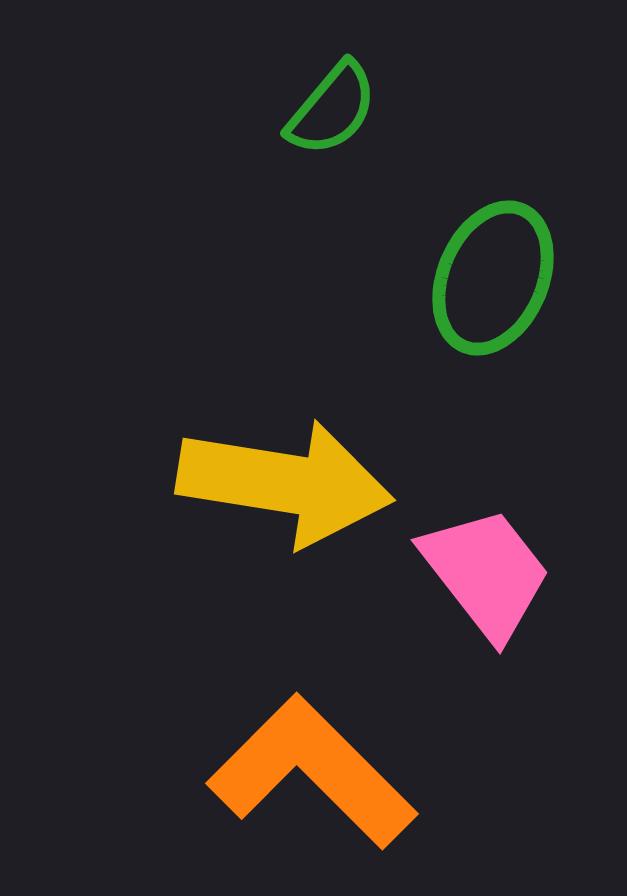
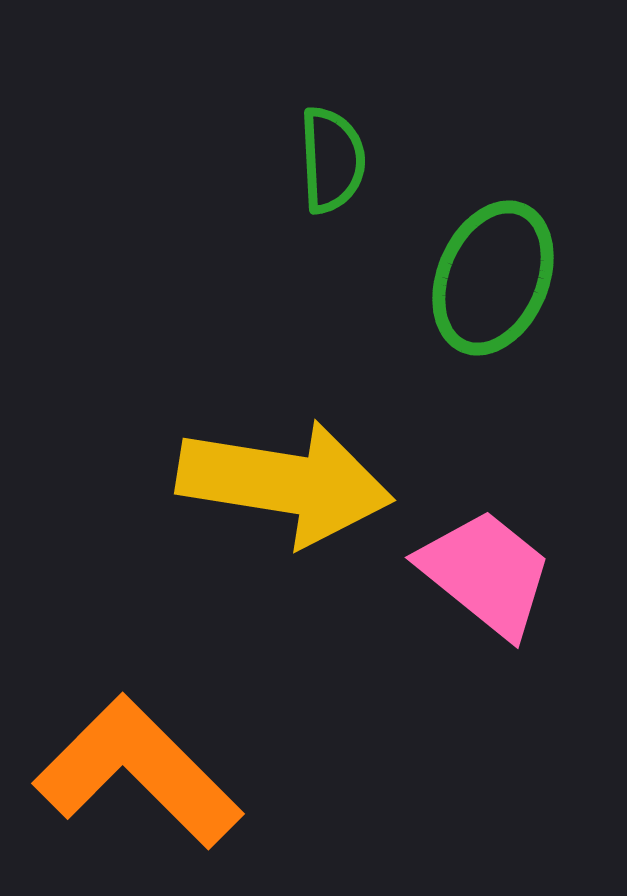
green semicircle: moved 51 px down; rotated 43 degrees counterclockwise
pink trapezoid: rotated 13 degrees counterclockwise
orange L-shape: moved 174 px left
